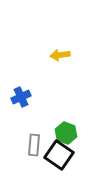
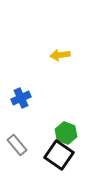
blue cross: moved 1 px down
gray rectangle: moved 17 px left; rotated 45 degrees counterclockwise
